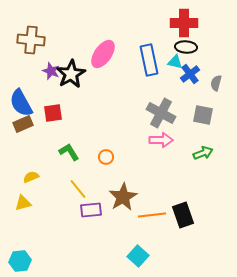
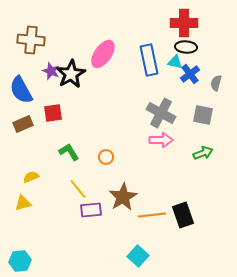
blue semicircle: moved 13 px up
